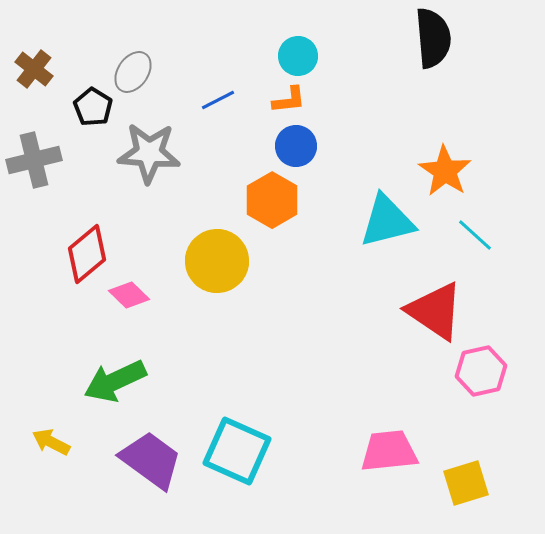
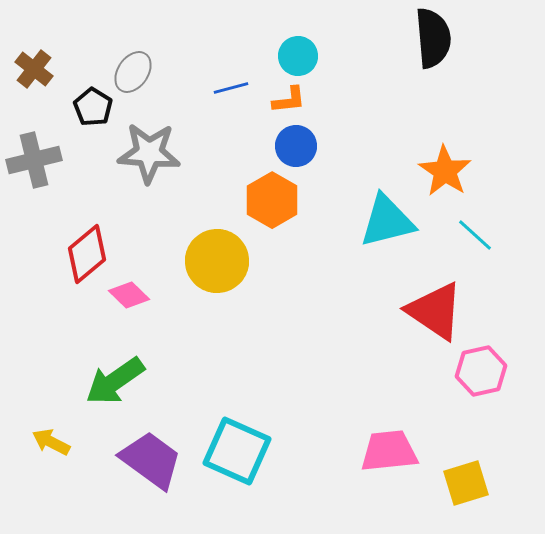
blue line: moved 13 px right, 12 px up; rotated 12 degrees clockwise
green arrow: rotated 10 degrees counterclockwise
